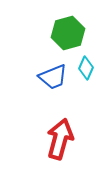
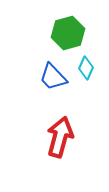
blue trapezoid: rotated 68 degrees clockwise
red arrow: moved 2 px up
